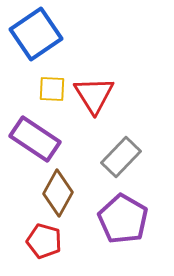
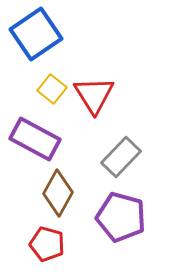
yellow square: rotated 36 degrees clockwise
purple rectangle: rotated 6 degrees counterclockwise
purple pentagon: moved 2 px left, 2 px up; rotated 15 degrees counterclockwise
red pentagon: moved 3 px right, 3 px down
